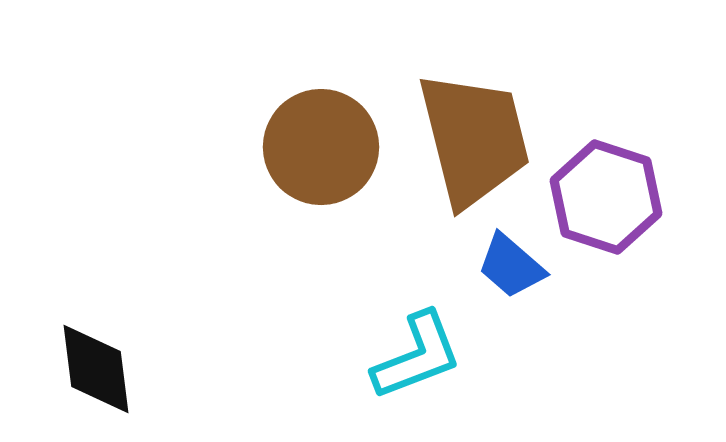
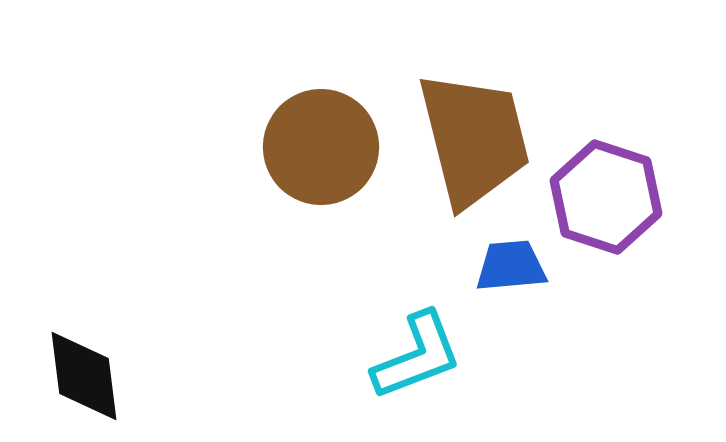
blue trapezoid: rotated 134 degrees clockwise
black diamond: moved 12 px left, 7 px down
